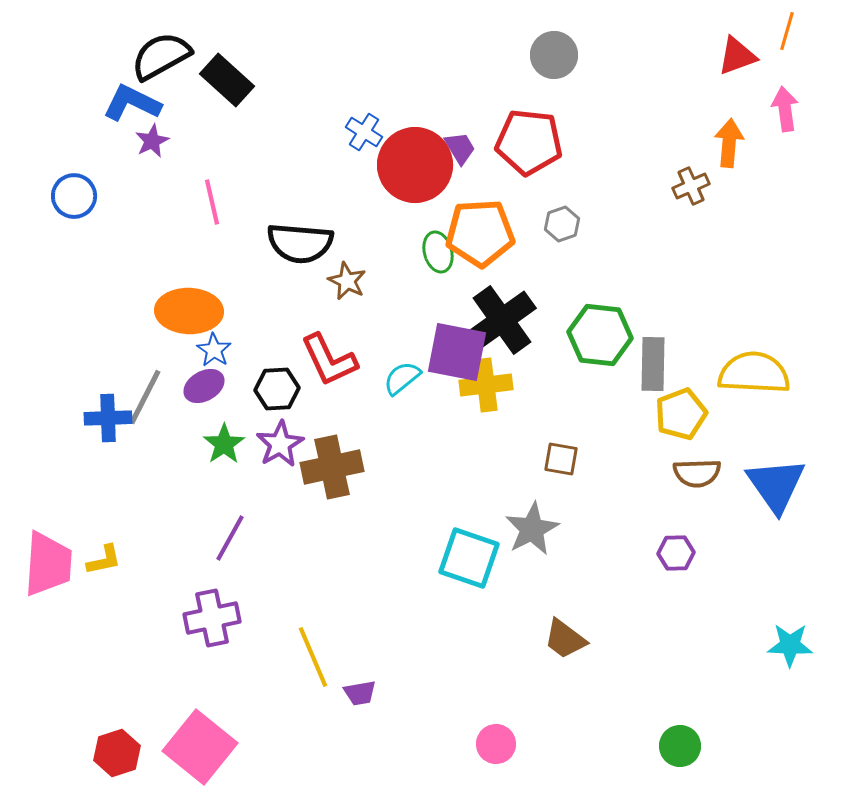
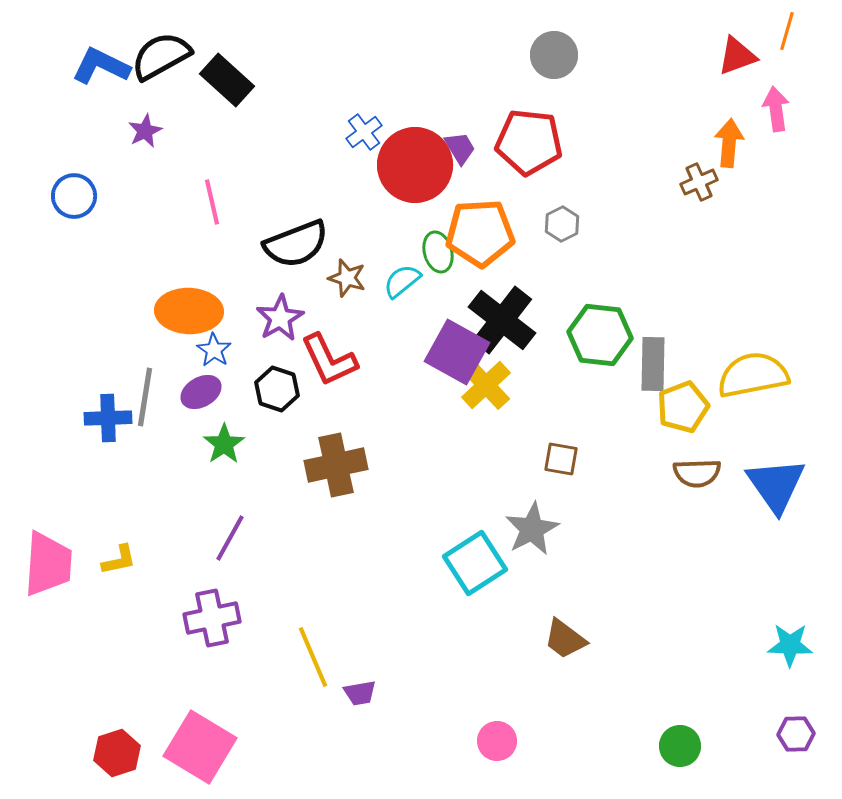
blue L-shape at (132, 103): moved 31 px left, 37 px up
pink arrow at (785, 109): moved 9 px left
blue cross at (364, 132): rotated 21 degrees clockwise
purple star at (152, 141): moved 7 px left, 10 px up
brown cross at (691, 186): moved 8 px right, 4 px up
gray hexagon at (562, 224): rotated 8 degrees counterclockwise
black semicircle at (300, 243): moved 4 px left, 1 px down; rotated 26 degrees counterclockwise
brown star at (347, 281): moved 3 px up; rotated 9 degrees counterclockwise
black cross at (502, 320): rotated 16 degrees counterclockwise
purple square at (457, 352): rotated 18 degrees clockwise
yellow semicircle at (754, 373): moved 1 px left, 2 px down; rotated 14 degrees counterclockwise
cyan semicircle at (402, 378): moved 97 px up
yellow cross at (486, 385): rotated 36 degrees counterclockwise
purple ellipse at (204, 386): moved 3 px left, 6 px down
black hexagon at (277, 389): rotated 21 degrees clockwise
gray line at (145, 397): rotated 18 degrees counterclockwise
yellow pentagon at (681, 414): moved 2 px right, 7 px up
purple star at (280, 444): moved 126 px up
brown cross at (332, 467): moved 4 px right, 2 px up
purple hexagon at (676, 553): moved 120 px right, 181 px down
cyan square at (469, 558): moved 6 px right, 5 px down; rotated 38 degrees clockwise
yellow L-shape at (104, 560): moved 15 px right
pink circle at (496, 744): moved 1 px right, 3 px up
pink square at (200, 747): rotated 8 degrees counterclockwise
